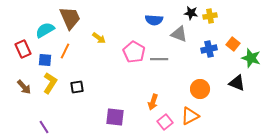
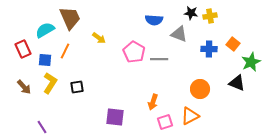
blue cross: rotated 14 degrees clockwise
green star: moved 4 px down; rotated 30 degrees clockwise
pink square: rotated 21 degrees clockwise
purple line: moved 2 px left
